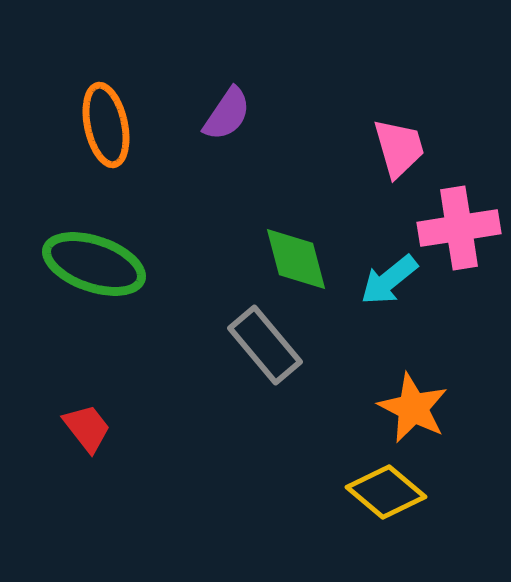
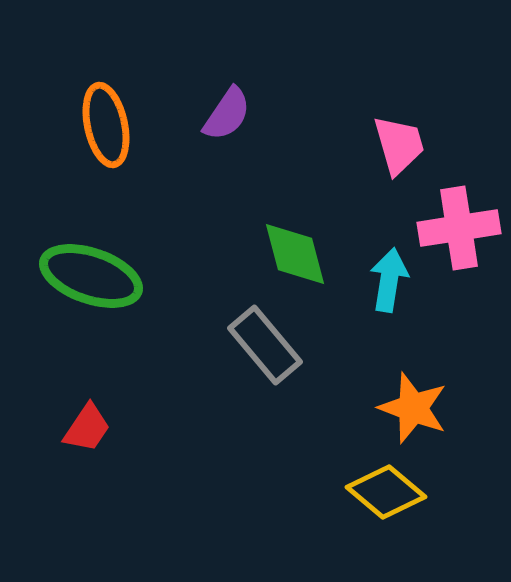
pink trapezoid: moved 3 px up
green diamond: moved 1 px left, 5 px up
green ellipse: moved 3 px left, 12 px down
cyan arrow: rotated 138 degrees clockwise
orange star: rotated 6 degrees counterclockwise
red trapezoid: rotated 72 degrees clockwise
